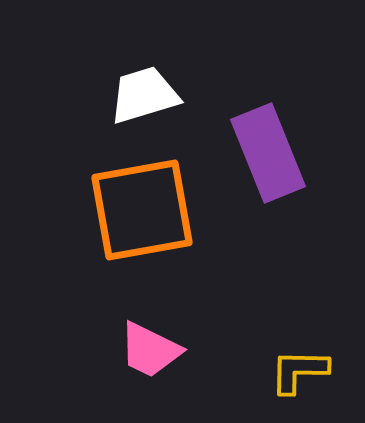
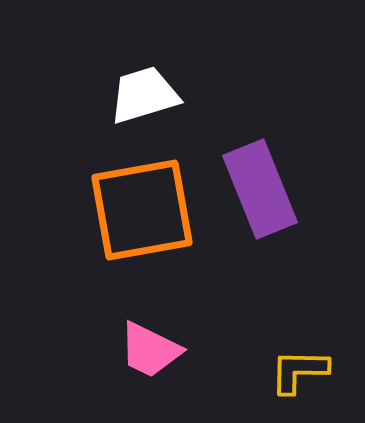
purple rectangle: moved 8 px left, 36 px down
